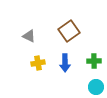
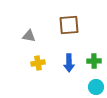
brown square: moved 6 px up; rotated 30 degrees clockwise
gray triangle: rotated 16 degrees counterclockwise
blue arrow: moved 4 px right
